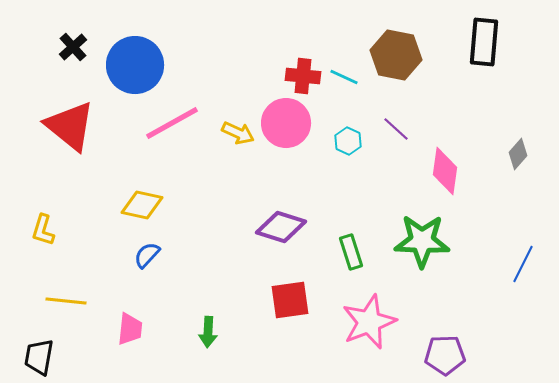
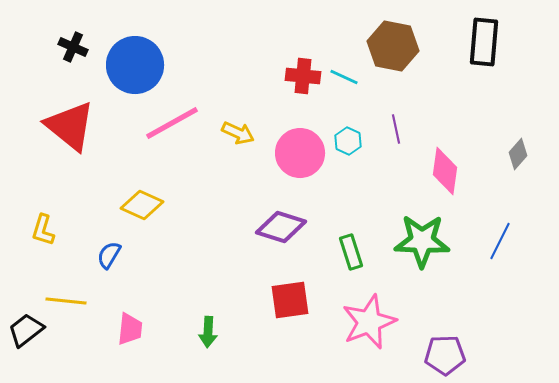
black cross: rotated 24 degrees counterclockwise
brown hexagon: moved 3 px left, 9 px up
pink circle: moved 14 px right, 30 px down
purple line: rotated 36 degrees clockwise
yellow diamond: rotated 12 degrees clockwise
blue semicircle: moved 38 px left; rotated 12 degrees counterclockwise
blue line: moved 23 px left, 23 px up
black trapezoid: moved 13 px left, 27 px up; rotated 42 degrees clockwise
